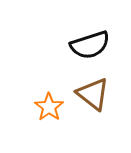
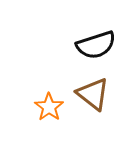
black semicircle: moved 6 px right
